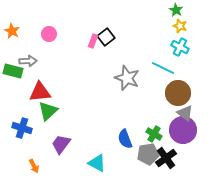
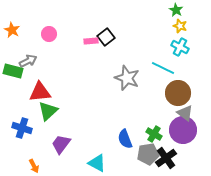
orange star: moved 1 px up
pink rectangle: moved 2 px left; rotated 64 degrees clockwise
gray arrow: rotated 24 degrees counterclockwise
